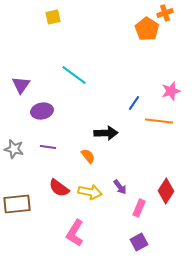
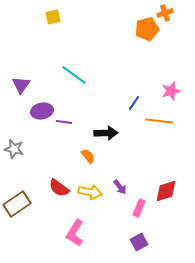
orange pentagon: rotated 25 degrees clockwise
purple line: moved 16 px right, 25 px up
red diamond: rotated 40 degrees clockwise
brown rectangle: rotated 28 degrees counterclockwise
